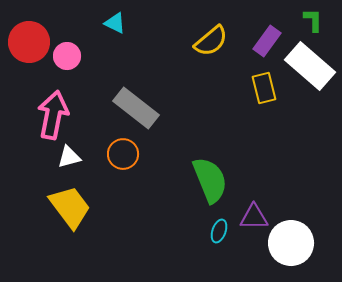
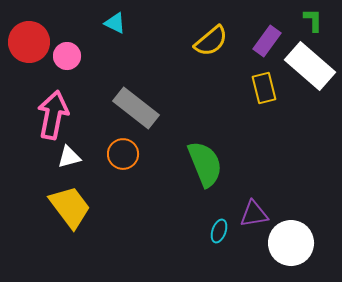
green semicircle: moved 5 px left, 16 px up
purple triangle: moved 3 px up; rotated 8 degrees counterclockwise
